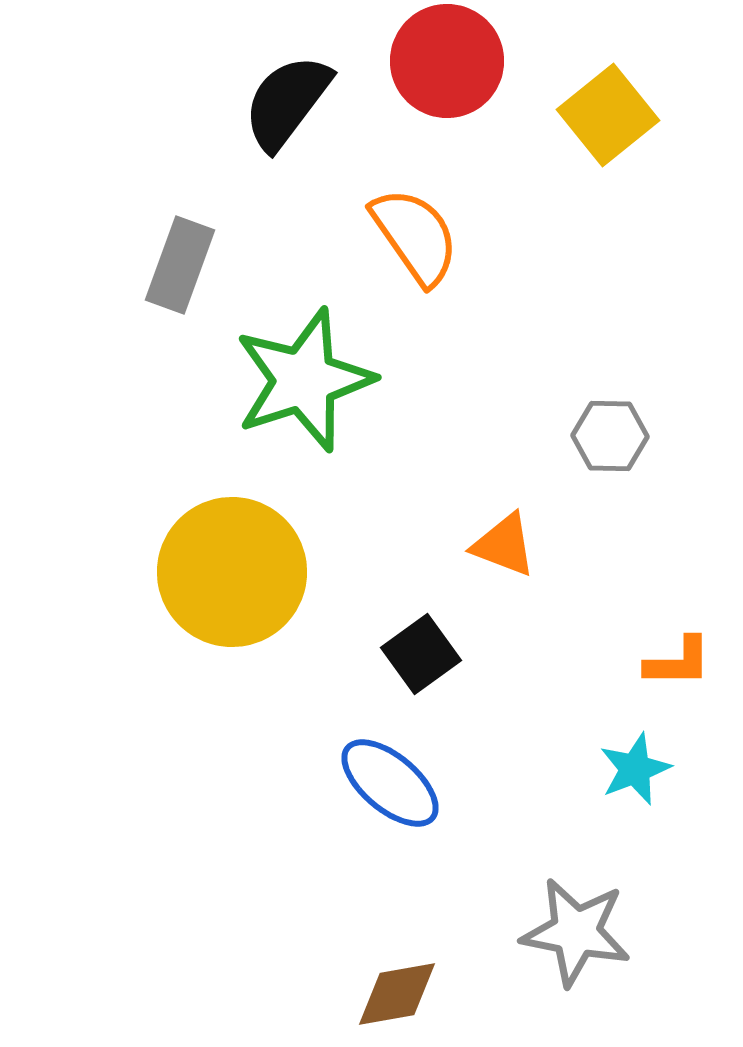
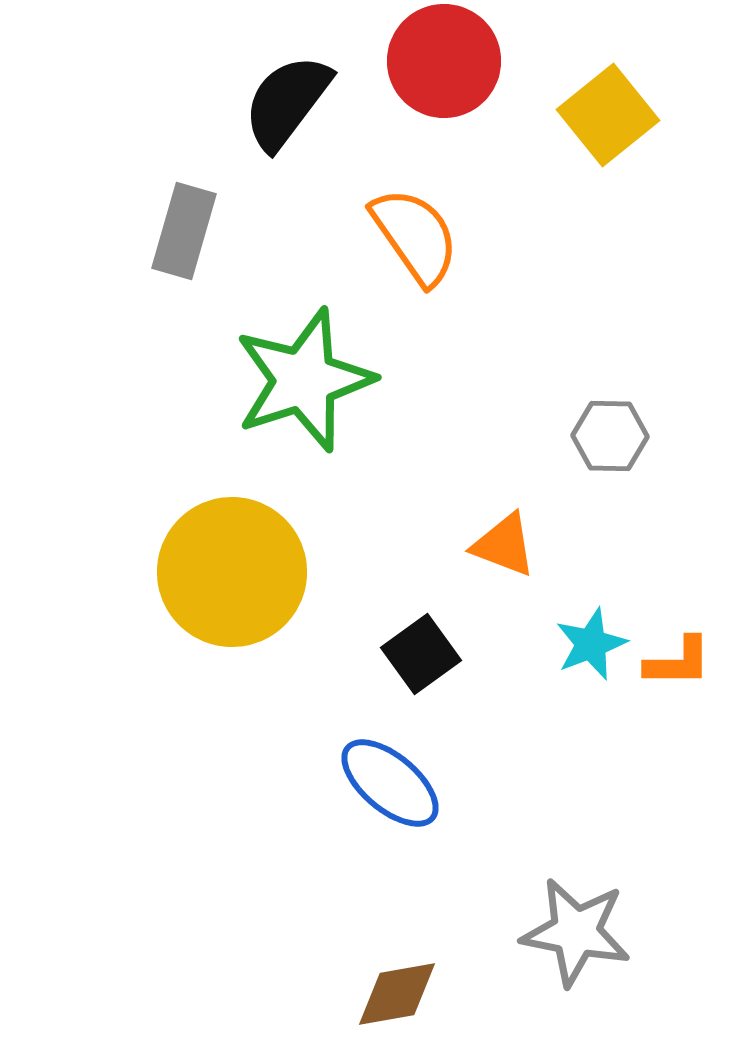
red circle: moved 3 px left
gray rectangle: moved 4 px right, 34 px up; rotated 4 degrees counterclockwise
cyan star: moved 44 px left, 125 px up
